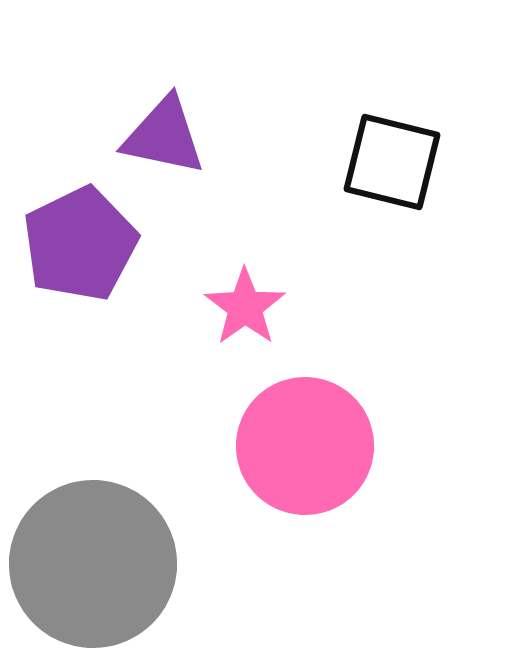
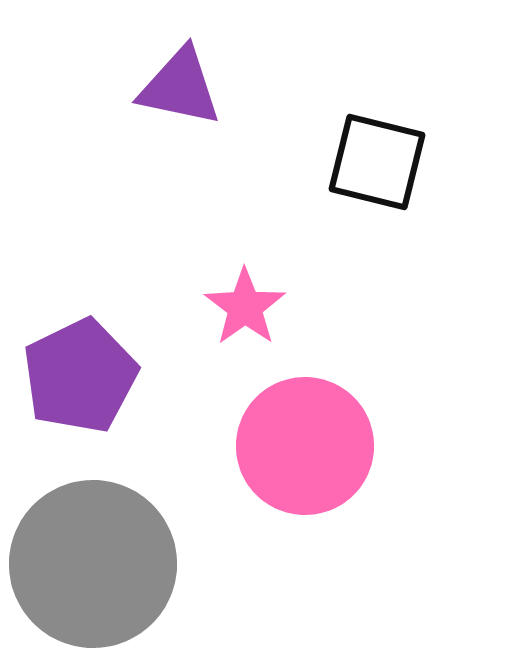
purple triangle: moved 16 px right, 49 px up
black square: moved 15 px left
purple pentagon: moved 132 px down
